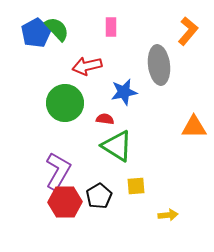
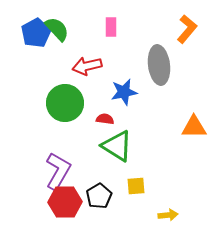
orange L-shape: moved 1 px left, 2 px up
